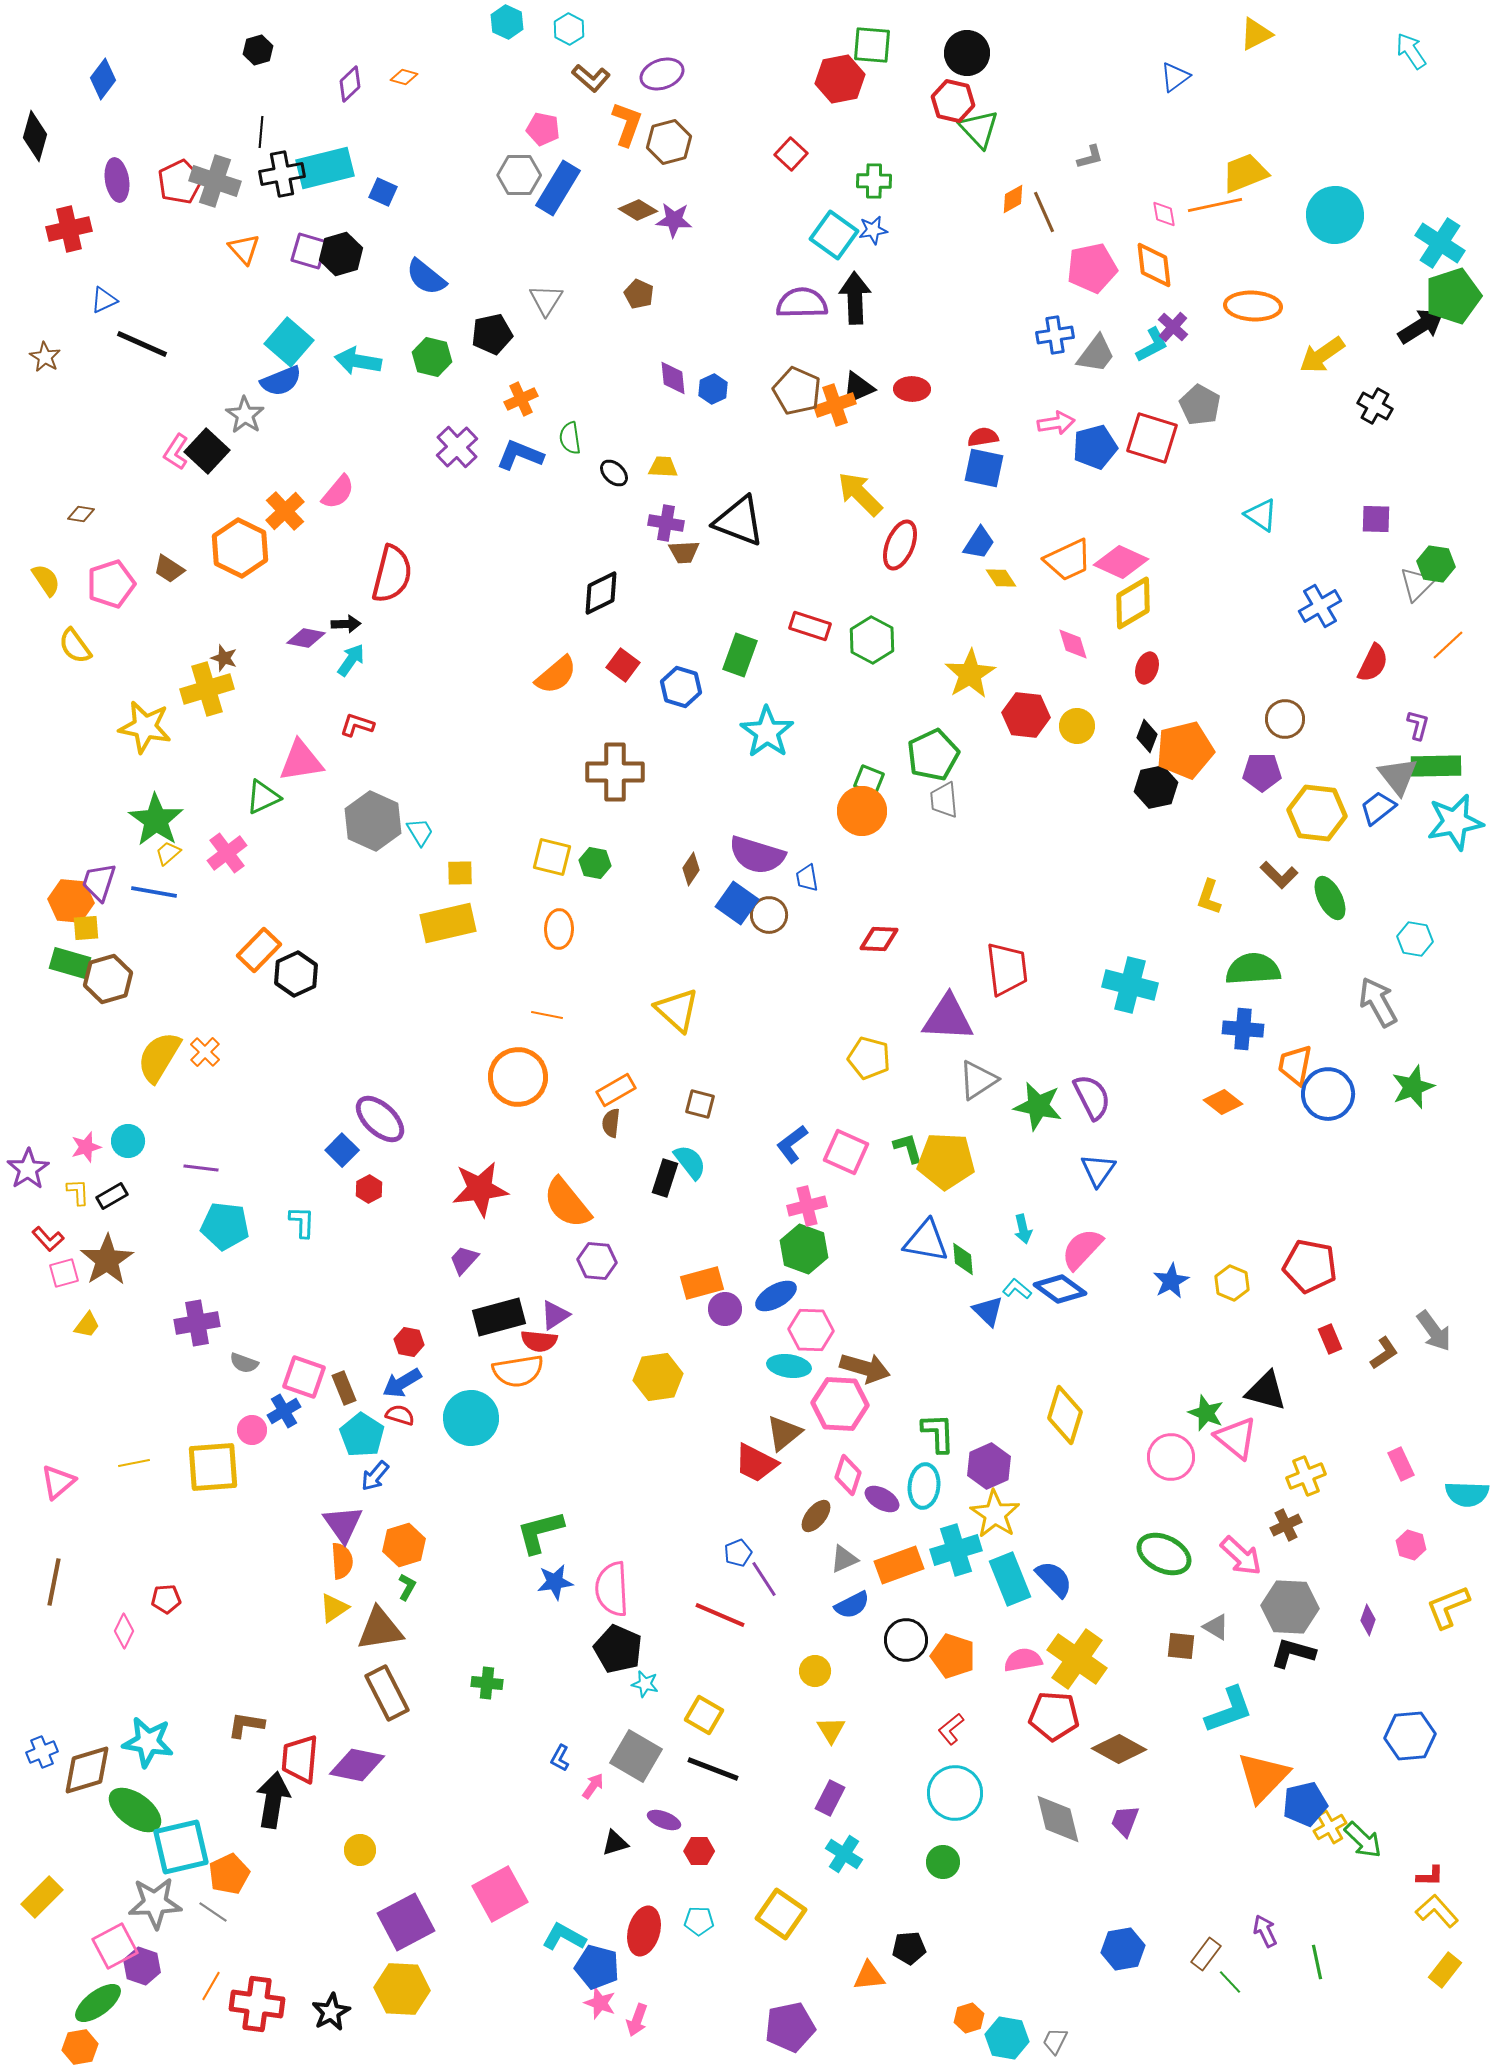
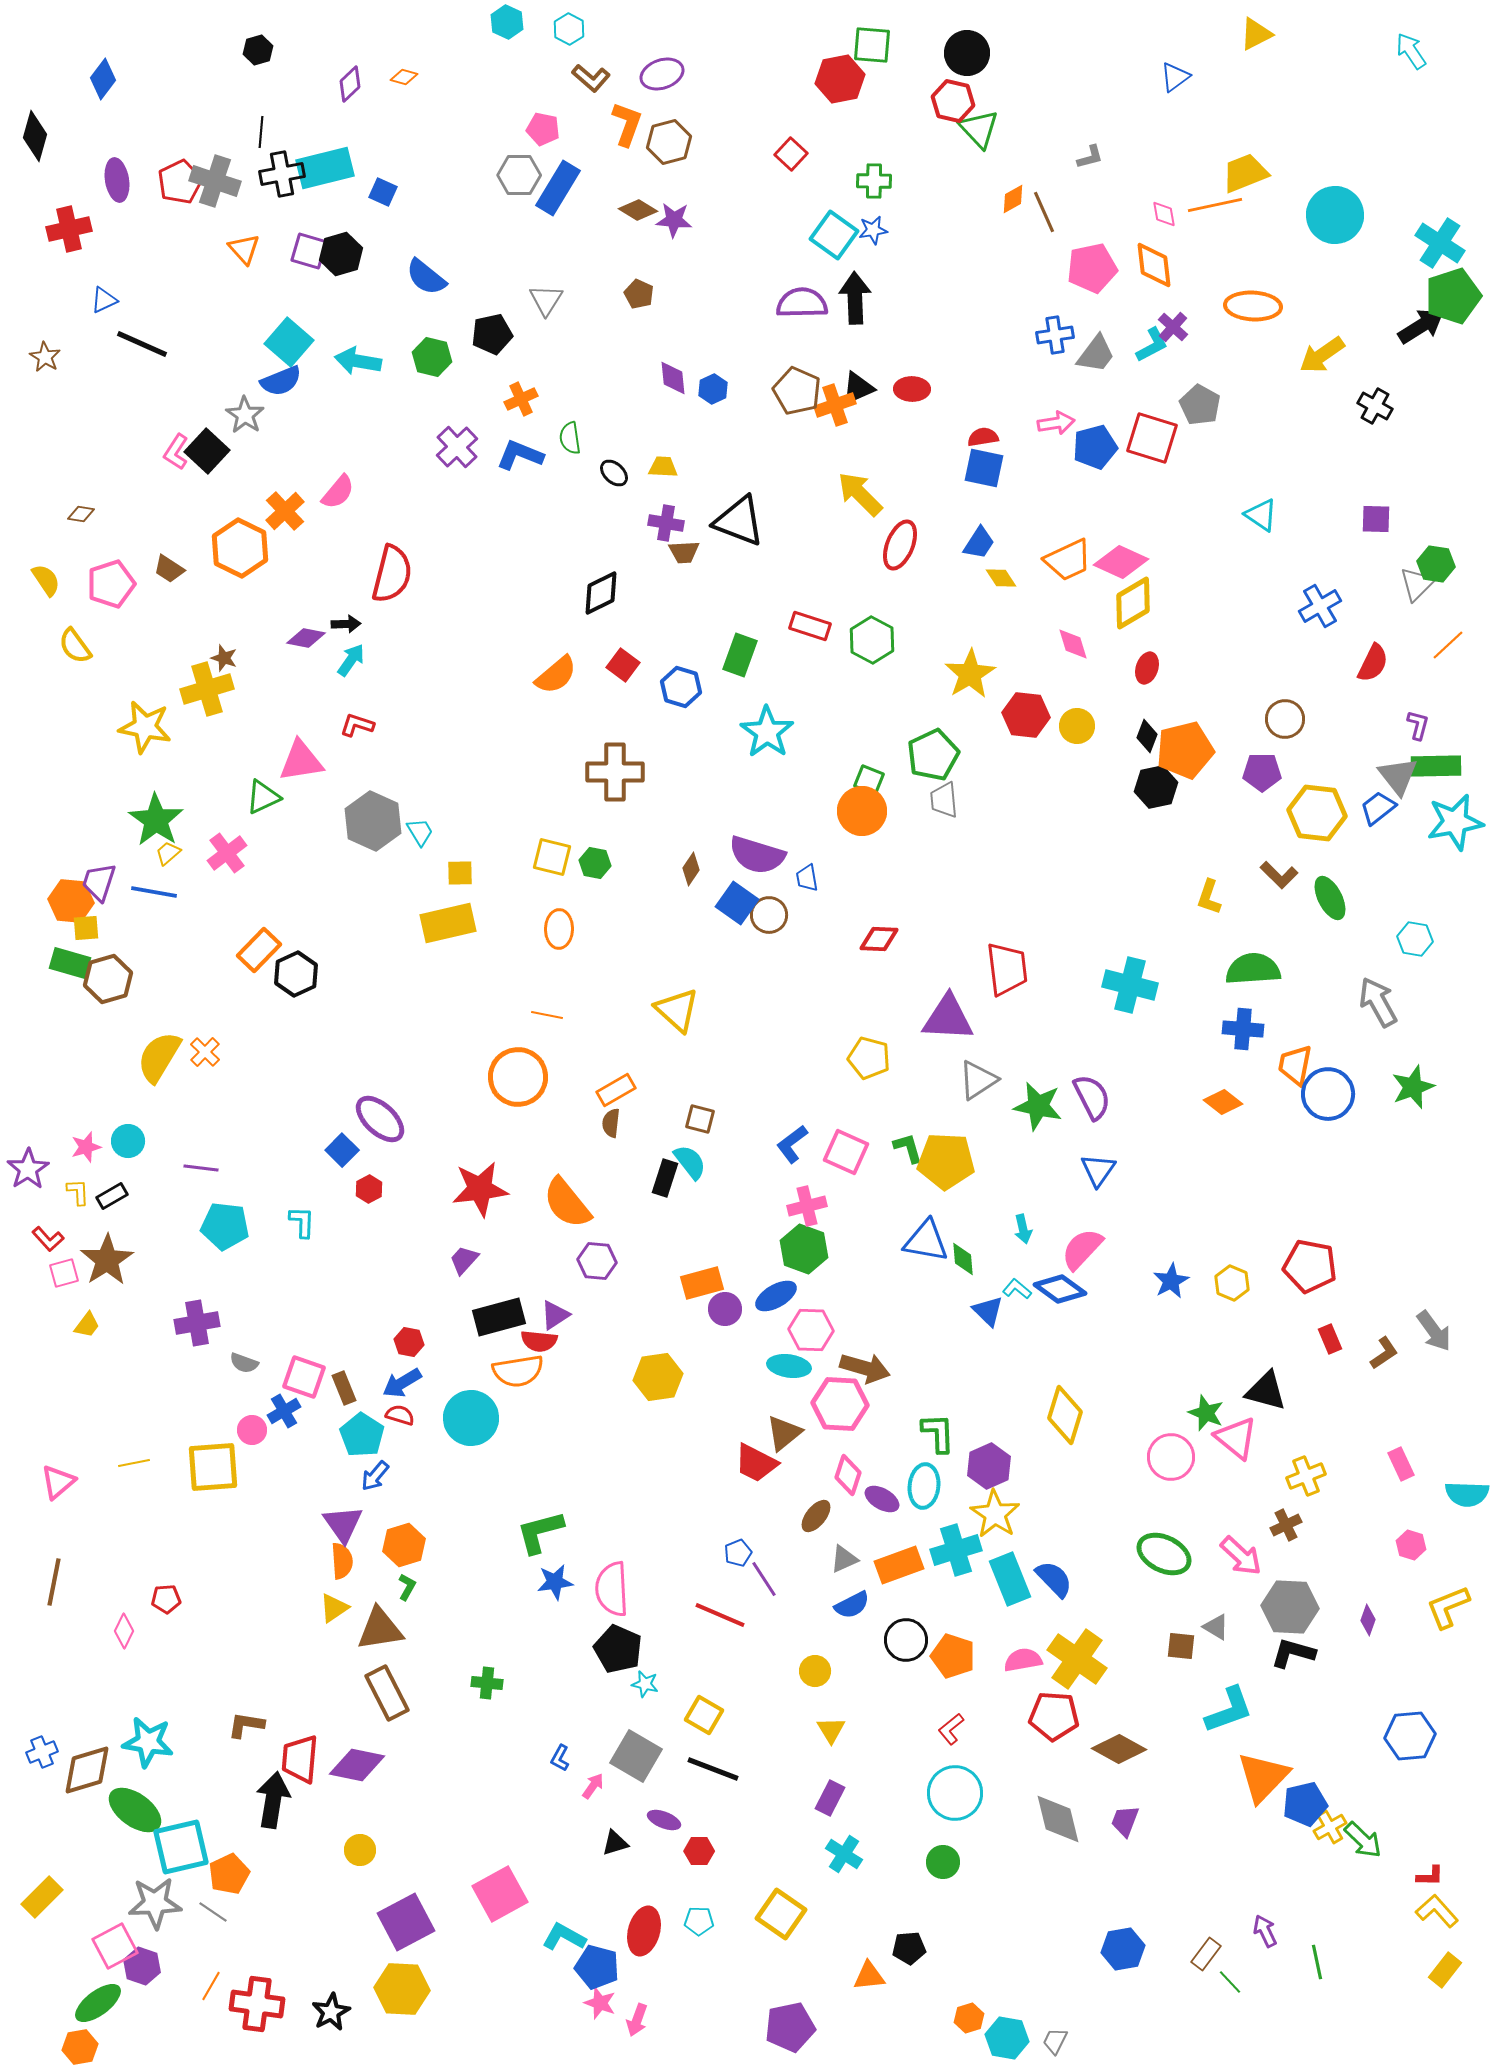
brown square at (700, 1104): moved 15 px down
